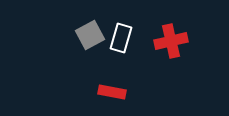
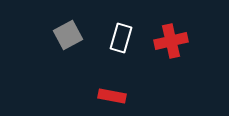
gray square: moved 22 px left
red rectangle: moved 4 px down
